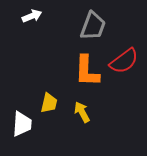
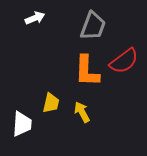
white arrow: moved 3 px right, 2 px down
yellow trapezoid: moved 2 px right
